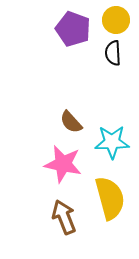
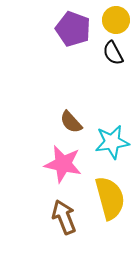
black semicircle: rotated 25 degrees counterclockwise
cyan star: rotated 8 degrees counterclockwise
